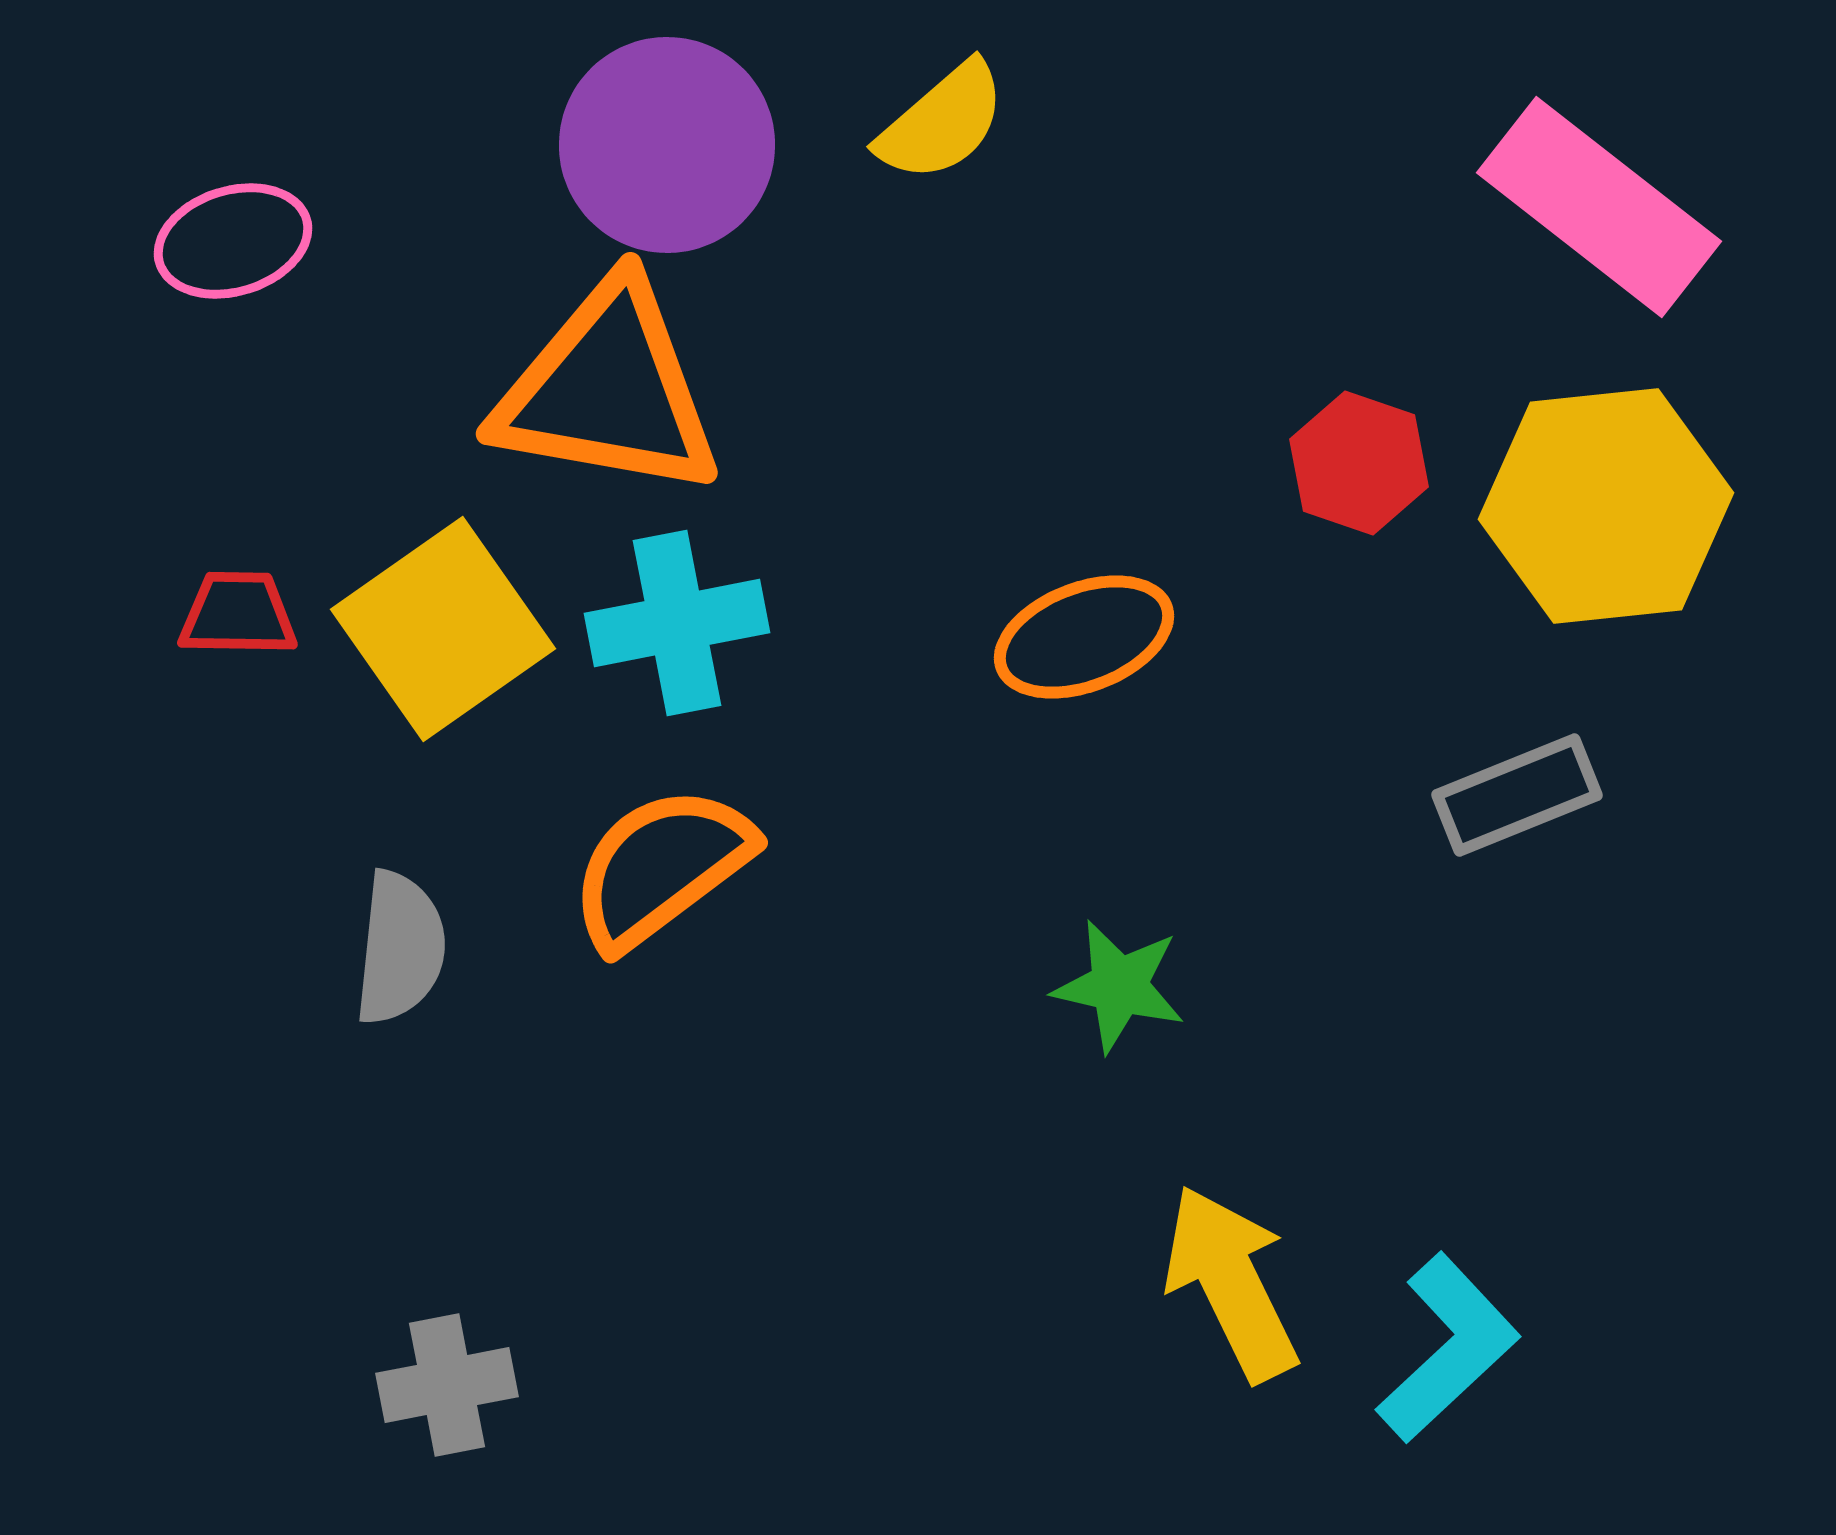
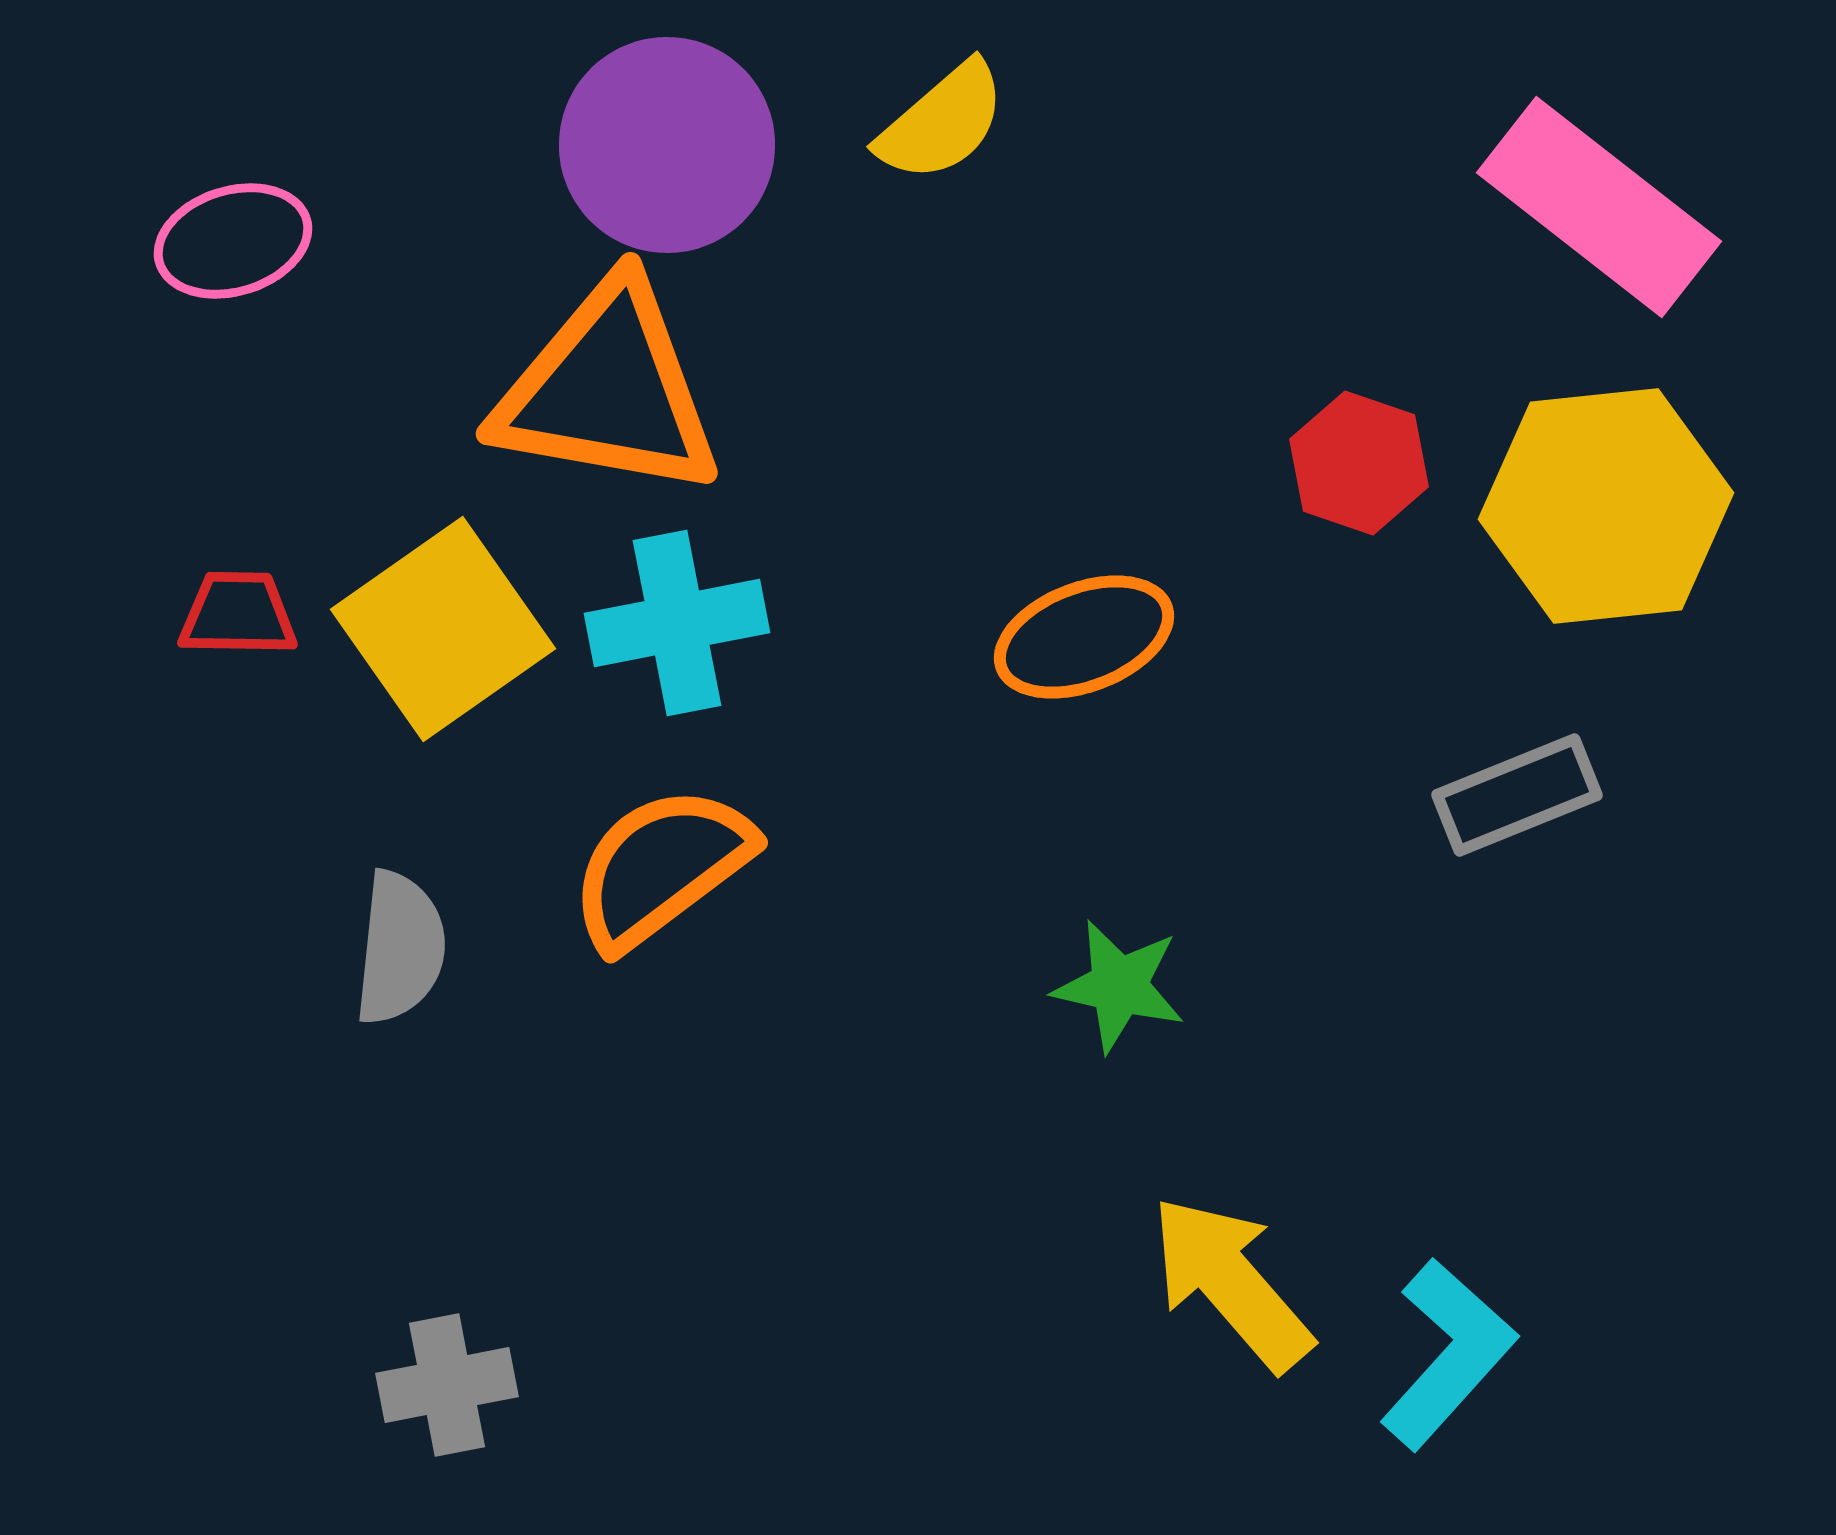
yellow arrow: rotated 15 degrees counterclockwise
cyan L-shape: moved 6 px down; rotated 5 degrees counterclockwise
